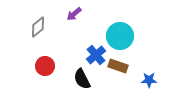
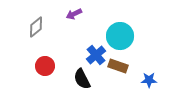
purple arrow: rotated 14 degrees clockwise
gray diamond: moved 2 px left
